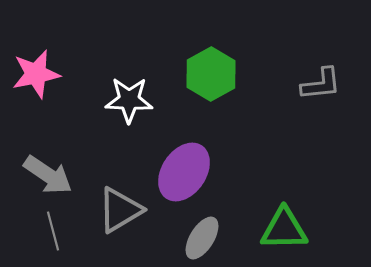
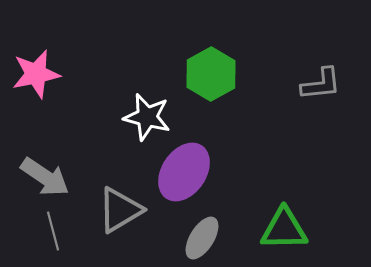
white star: moved 18 px right, 17 px down; rotated 12 degrees clockwise
gray arrow: moved 3 px left, 2 px down
